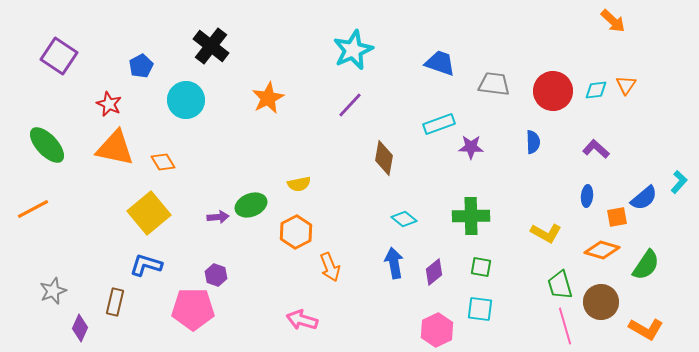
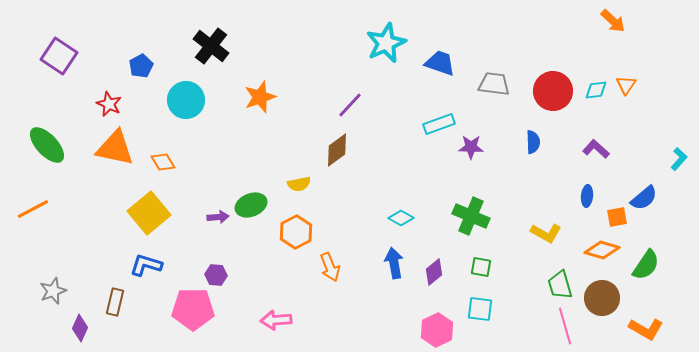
cyan star at (353, 50): moved 33 px right, 7 px up
orange star at (268, 98): moved 8 px left, 1 px up; rotated 8 degrees clockwise
brown diamond at (384, 158): moved 47 px left, 8 px up; rotated 44 degrees clockwise
cyan L-shape at (679, 182): moved 23 px up
green cross at (471, 216): rotated 24 degrees clockwise
cyan diamond at (404, 219): moved 3 px left, 1 px up; rotated 10 degrees counterclockwise
purple hexagon at (216, 275): rotated 15 degrees counterclockwise
brown circle at (601, 302): moved 1 px right, 4 px up
pink arrow at (302, 320): moved 26 px left; rotated 20 degrees counterclockwise
